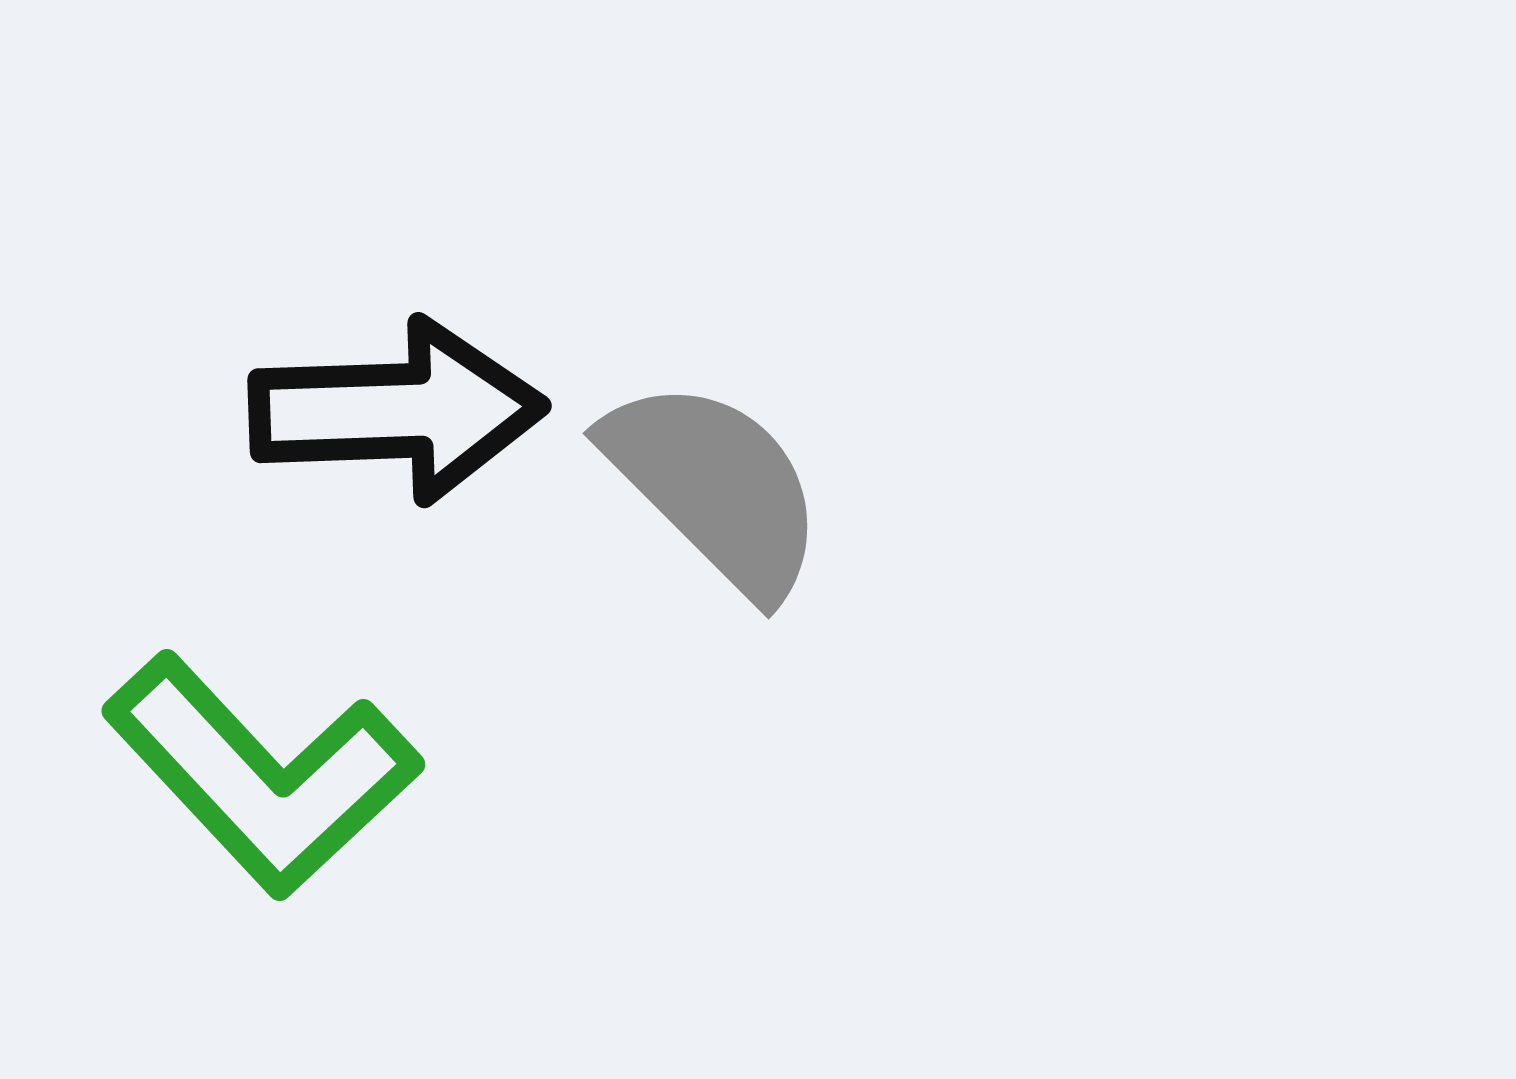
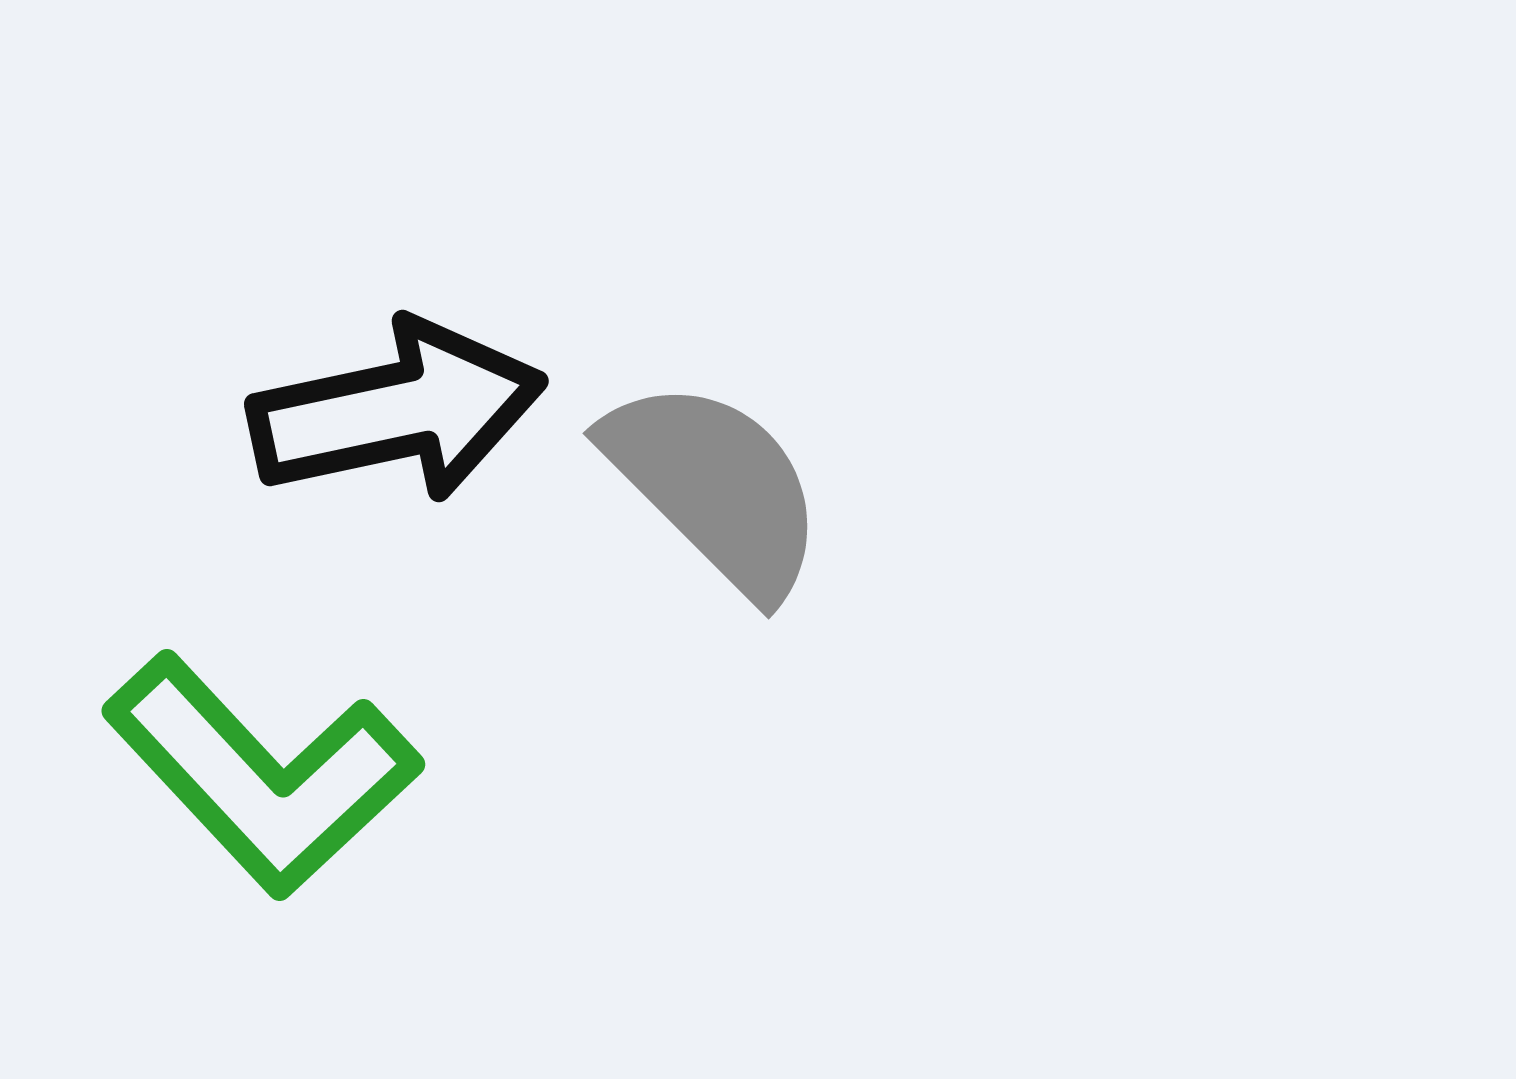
black arrow: rotated 10 degrees counterclockwise
